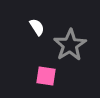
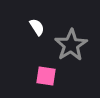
gray star: moved 1 px right
